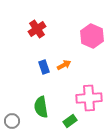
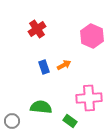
green semicircle: rotated 105 degrees clockwise
green rectangle: rotated 72 degrees clockwise
